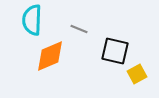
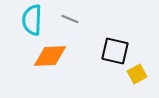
gray line: moved 9 px left, 10 px up
orange diamond: rotated 20 degrees clockwise
